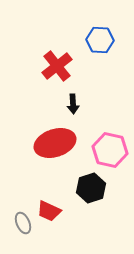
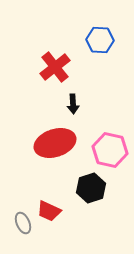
red cross: moved 2 px left, 1 px down
